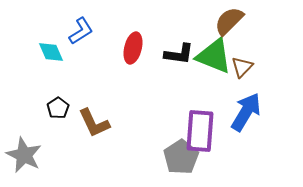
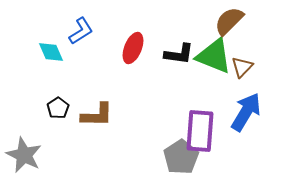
red ellipse: rotated 8 degrees clockwise
brown L-shape: moved 3 px right, 8 px up; rotated 64 degrees counterclockwise
